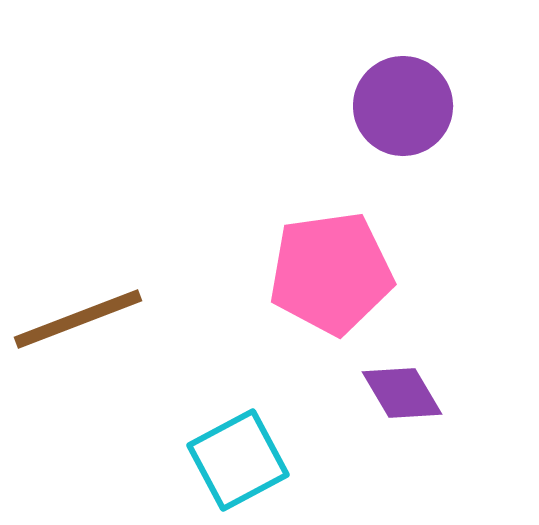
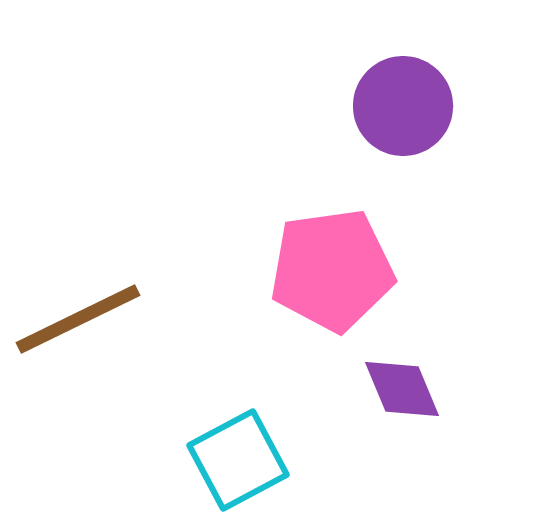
pink pentagon: moved 1 px right, 3 px up
brown line: rotated 5 degrees counterclockwise
purple diamond: moved 4 px up; rotated 8 degrees clockwise
